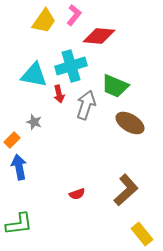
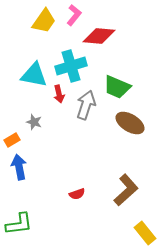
green trapezoid: moved 2 px right, 1 px down
orange rectangle: rotated 14 degrees clockwise
yellow rectangle: moved 3 px right, 1 px up
